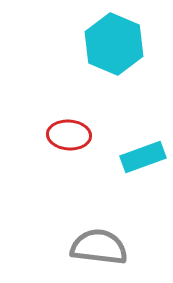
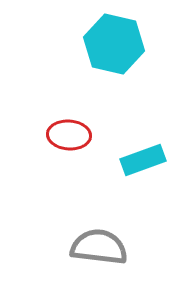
cyan hexagon: rotated 10 degrees counterclockwise
cyan rectangle: moved 3 px down
